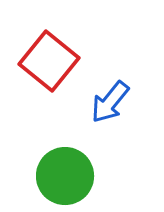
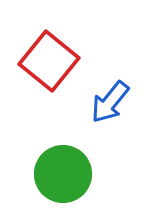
green circle: moved 2 px left, 2 px up
